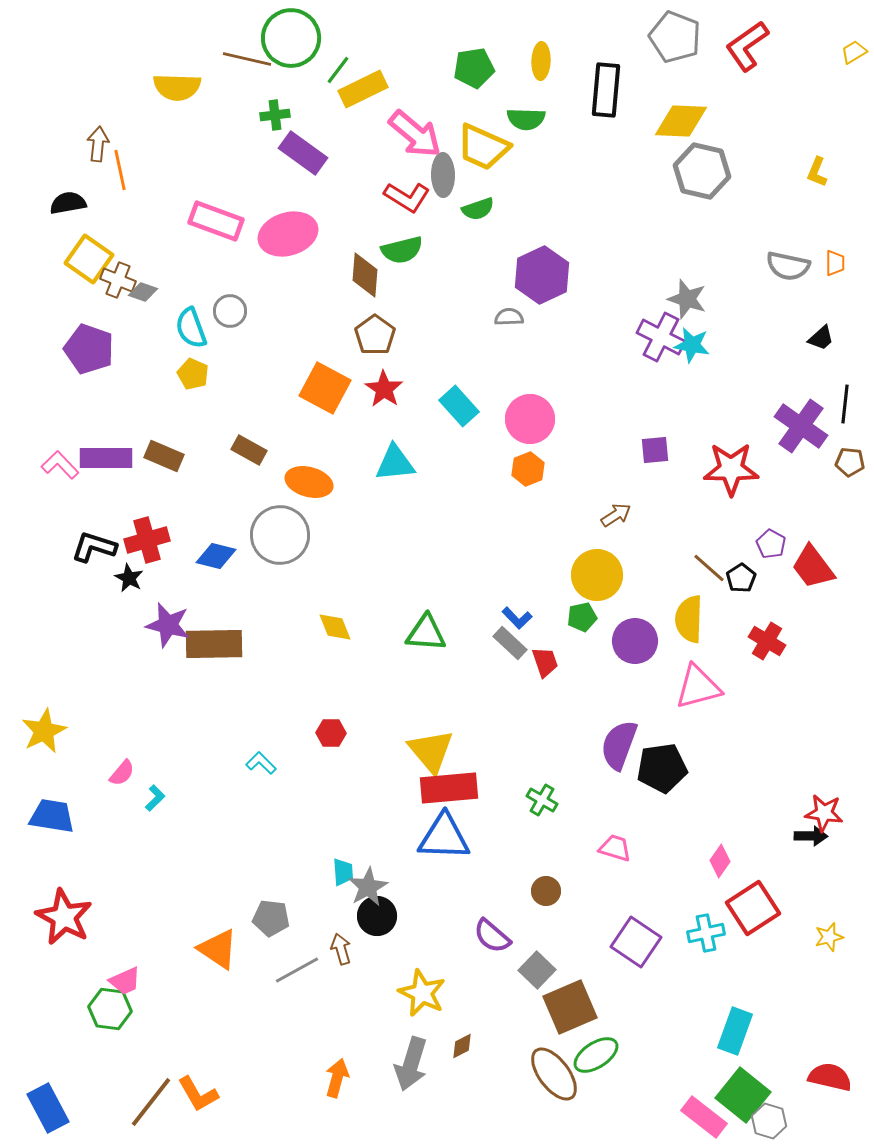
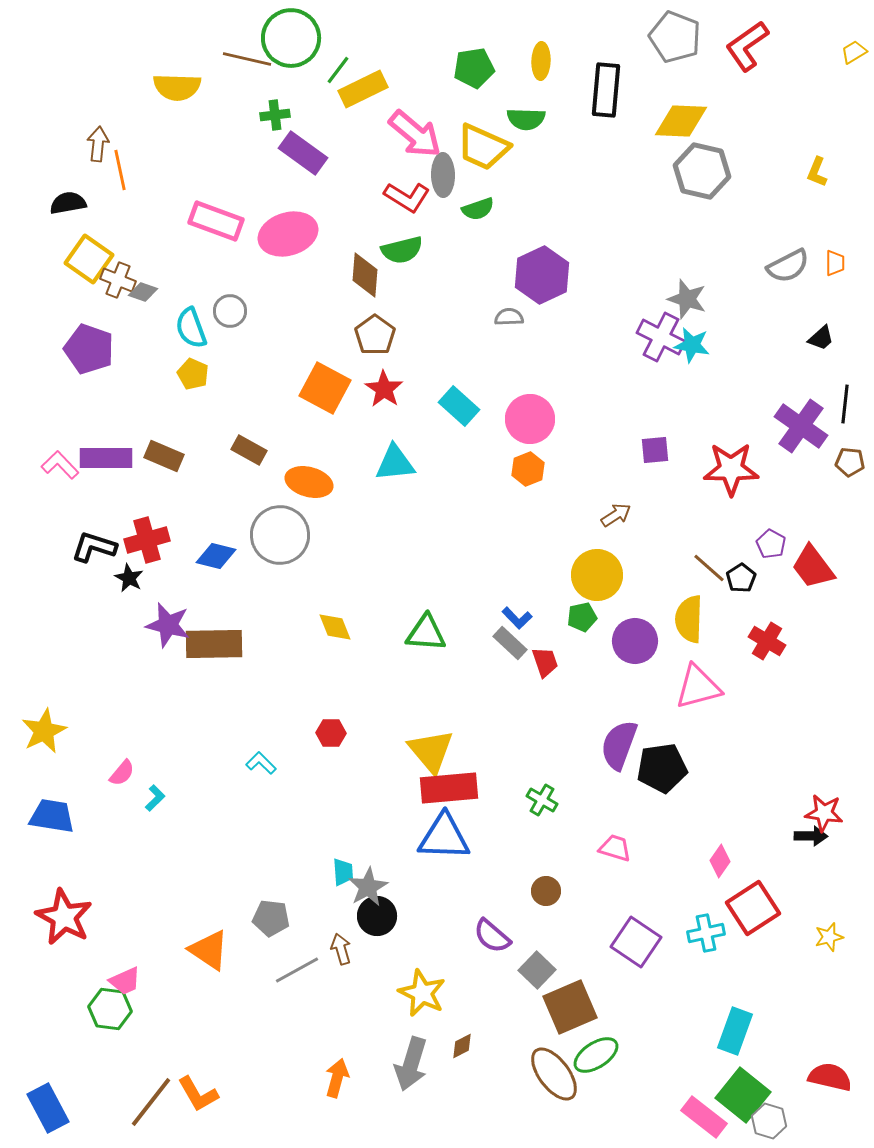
gray semicircle at (788, 266): rotated 39 degrees counterclockwise
cyan rectangle at (459, 406): rotated 6 degrees counterclockwise
orange triangle at (218, 949): moved 9 px left, 1 px down
